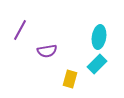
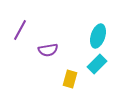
cyan ellipse: moved 1 px left, 1 px up; rotated 10 degrees clockwise
purple semicircle: moved 1 px right, 1 px up
